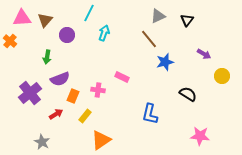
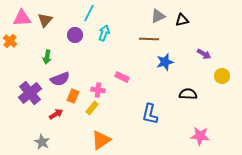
black triangle: moved 5 px left; rotated 40 degrees clockwise
purple circle: moved 8 px right
brown line: rotated 48 degrees counterclockwise
black semicircle: rotated 30 degrees counterclockwise
yellow rectangle: moved 7 px right, 8 px up
